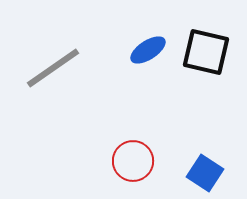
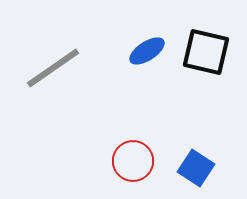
blue ellipse: moved 1 px left, 1 px down
blue square: moved 9 px left, 5 px up
